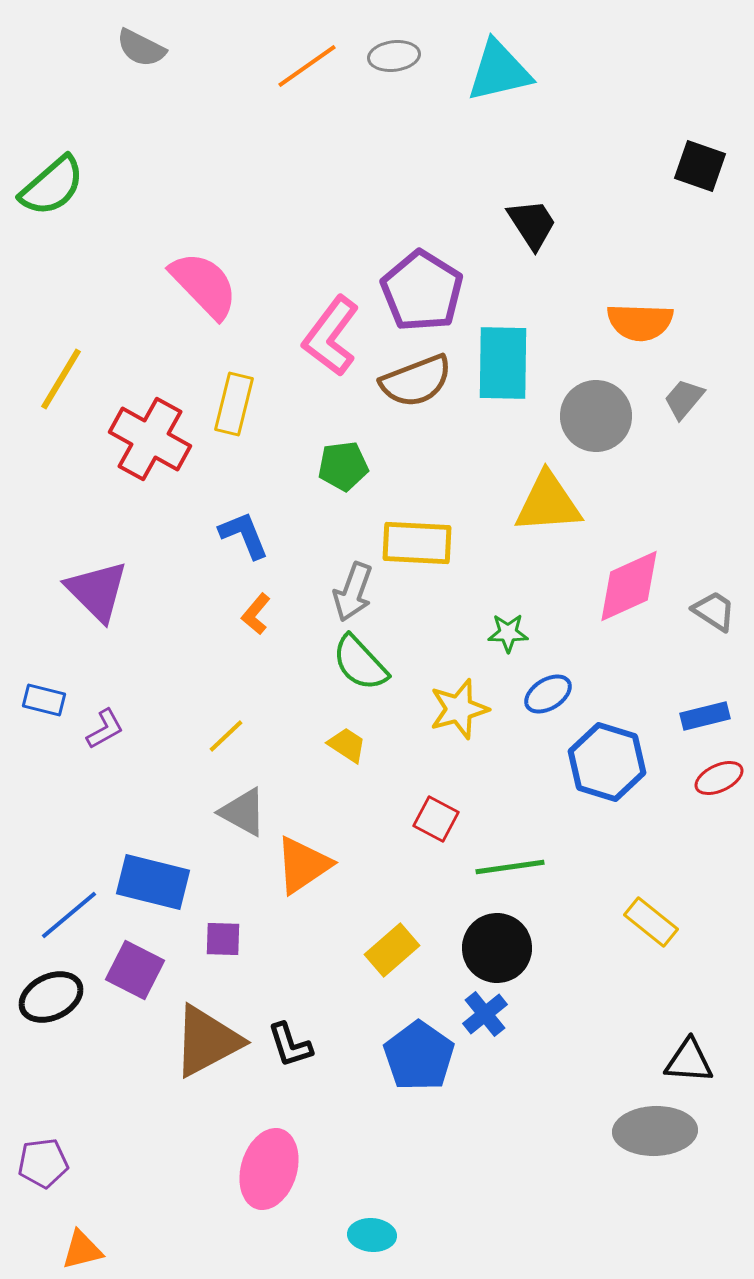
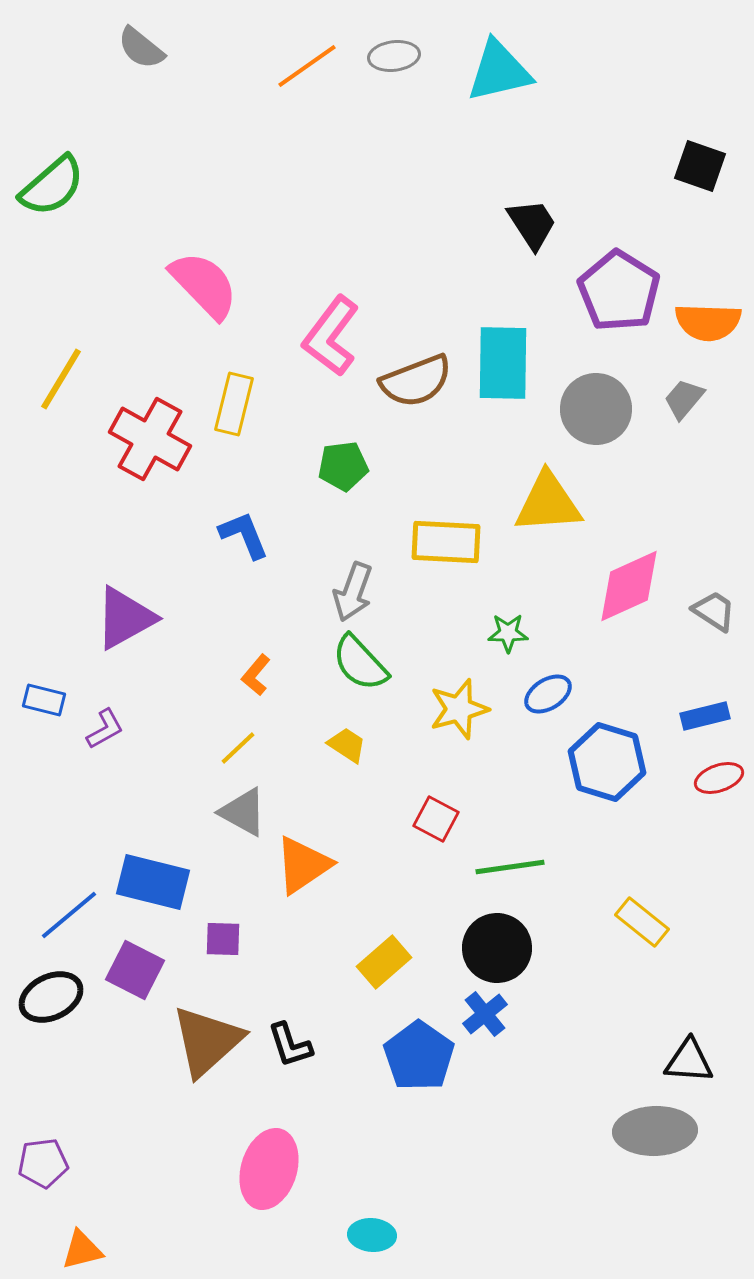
gray semicircle at (141, 48): rotated 12 degrees clockwise
purple pentagon at (422, 291): moved 197 px right
orange semicircle at (640, 322): moved 68 px right
gray circle at (596, 416): moved 7 px up
yellow rectangle at (417, 543): moved 29 px right, 1 px up
purple triangle at (97, 591): moved 28 px right, 27 px down; rotated 46 degrees clockwise
orange L-shape at (256, 614): moved 61 px down
yellow line at (226, 736): moved 12 px right, 12 px down
red ellipse at (719, 778): rotated 6 degrees clockwise
yellow rectangle at (651, 922): moved 9 px left
yellow rectangle at (392, 950): moved 8 px left, 12 px down
brown triangle at (207, 1041): rotated 14 degrees counterclockwise
